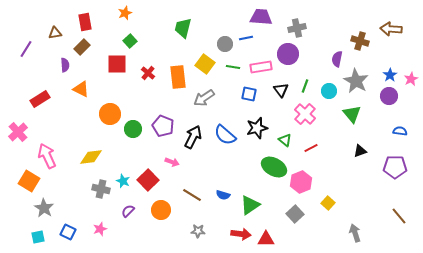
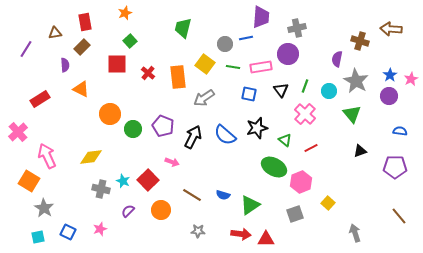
purple trapezoid at (261, 17): rotated 90 degrees clockwise
gray square at (295, 214): rotated 24 degrees clockwise
